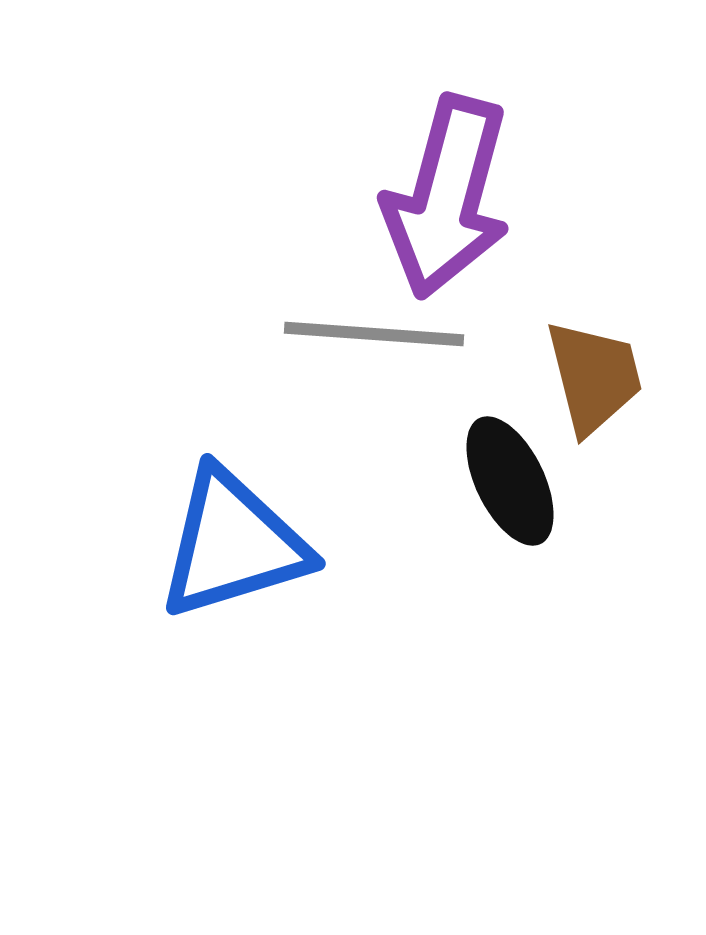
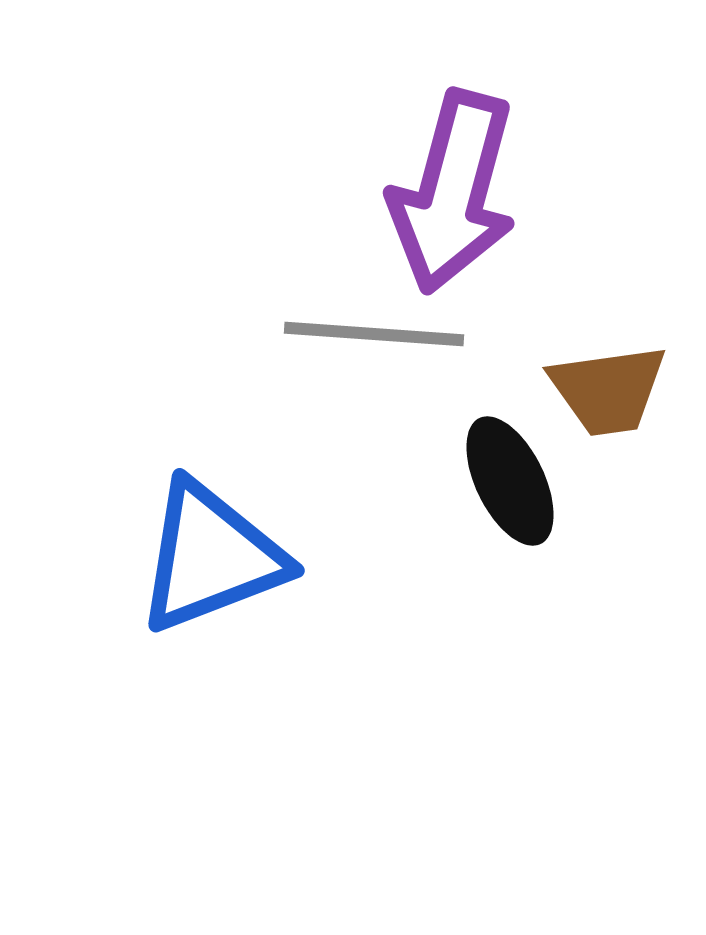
purple arrow: moved 6 px right, 5 px up
brown trapezoid: moved 14 px right, 13 px down; rotated 96 degrees clockwise
blue triangle: moved 22 px left, 13 px down; rotated 4 degrees counterclockwise
